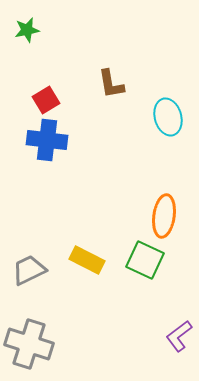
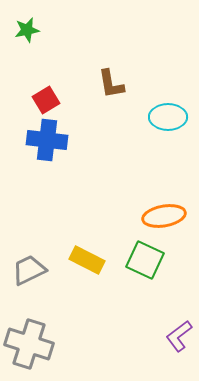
cyan ellipse: rotated 75 degrees counterclockwise
orange ellipse: rotated 72 degrees clockwise
